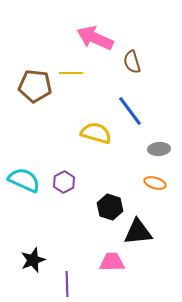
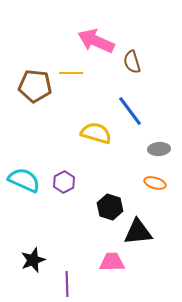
pink arrow: moved 1 px right, 3 px down
